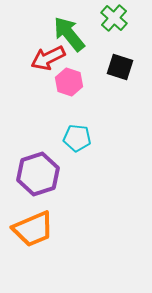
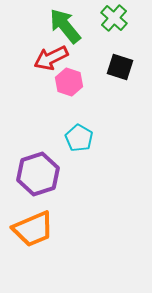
green arrow: moved 4 px left, 8 px up
red arrow: moved 3 px right
cyan pentagon: moved 2 px right; rotated 24 degrees clockwise
